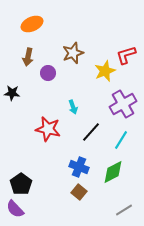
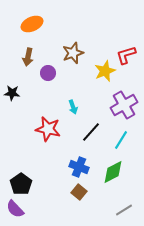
purple cross: moved 1 px right, 1 px down
